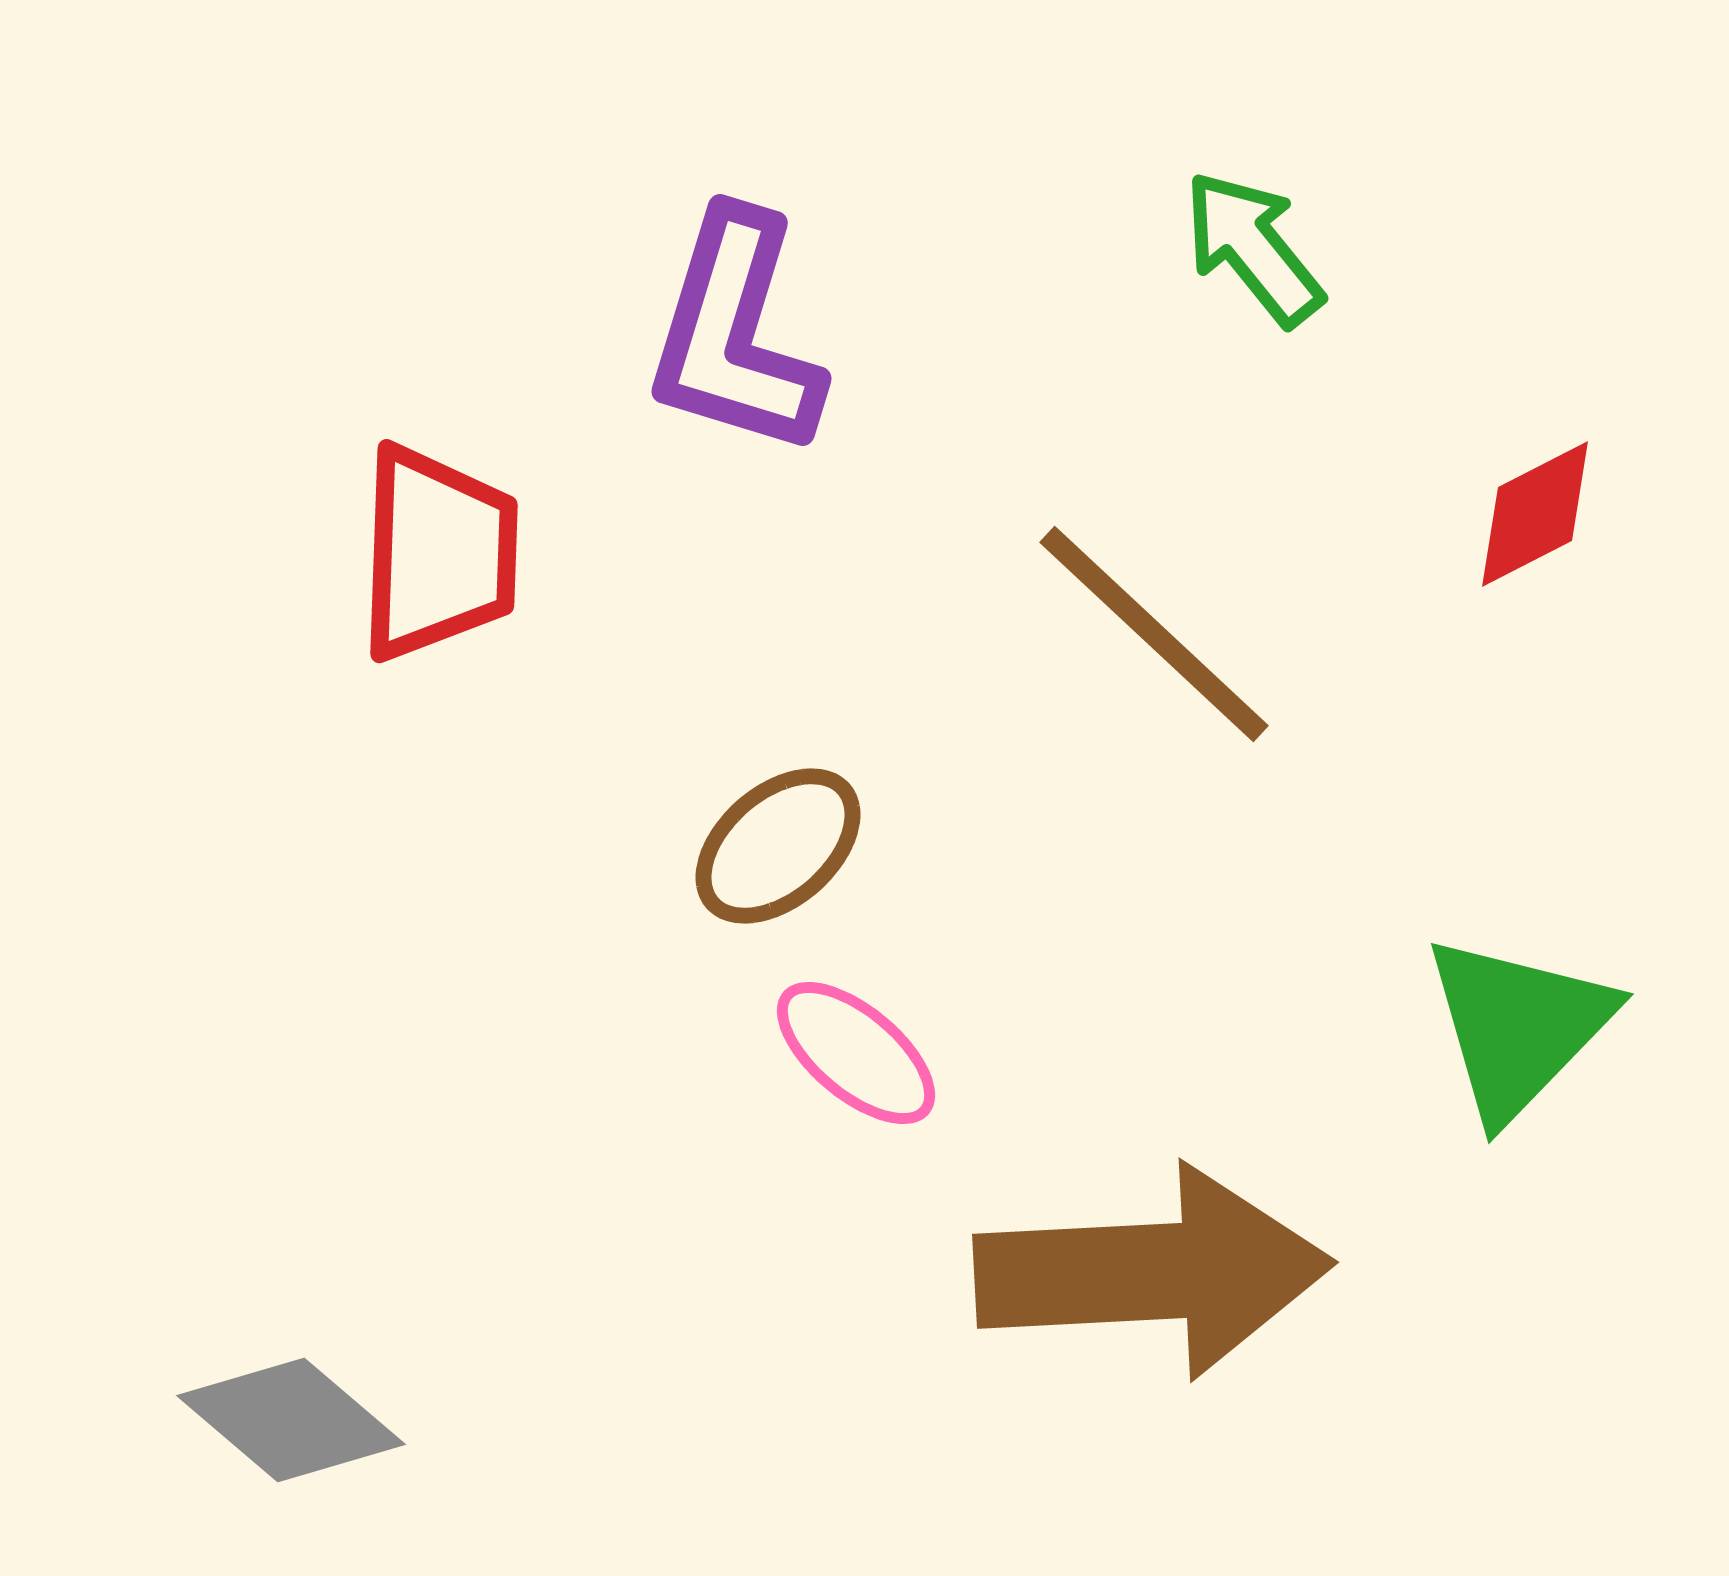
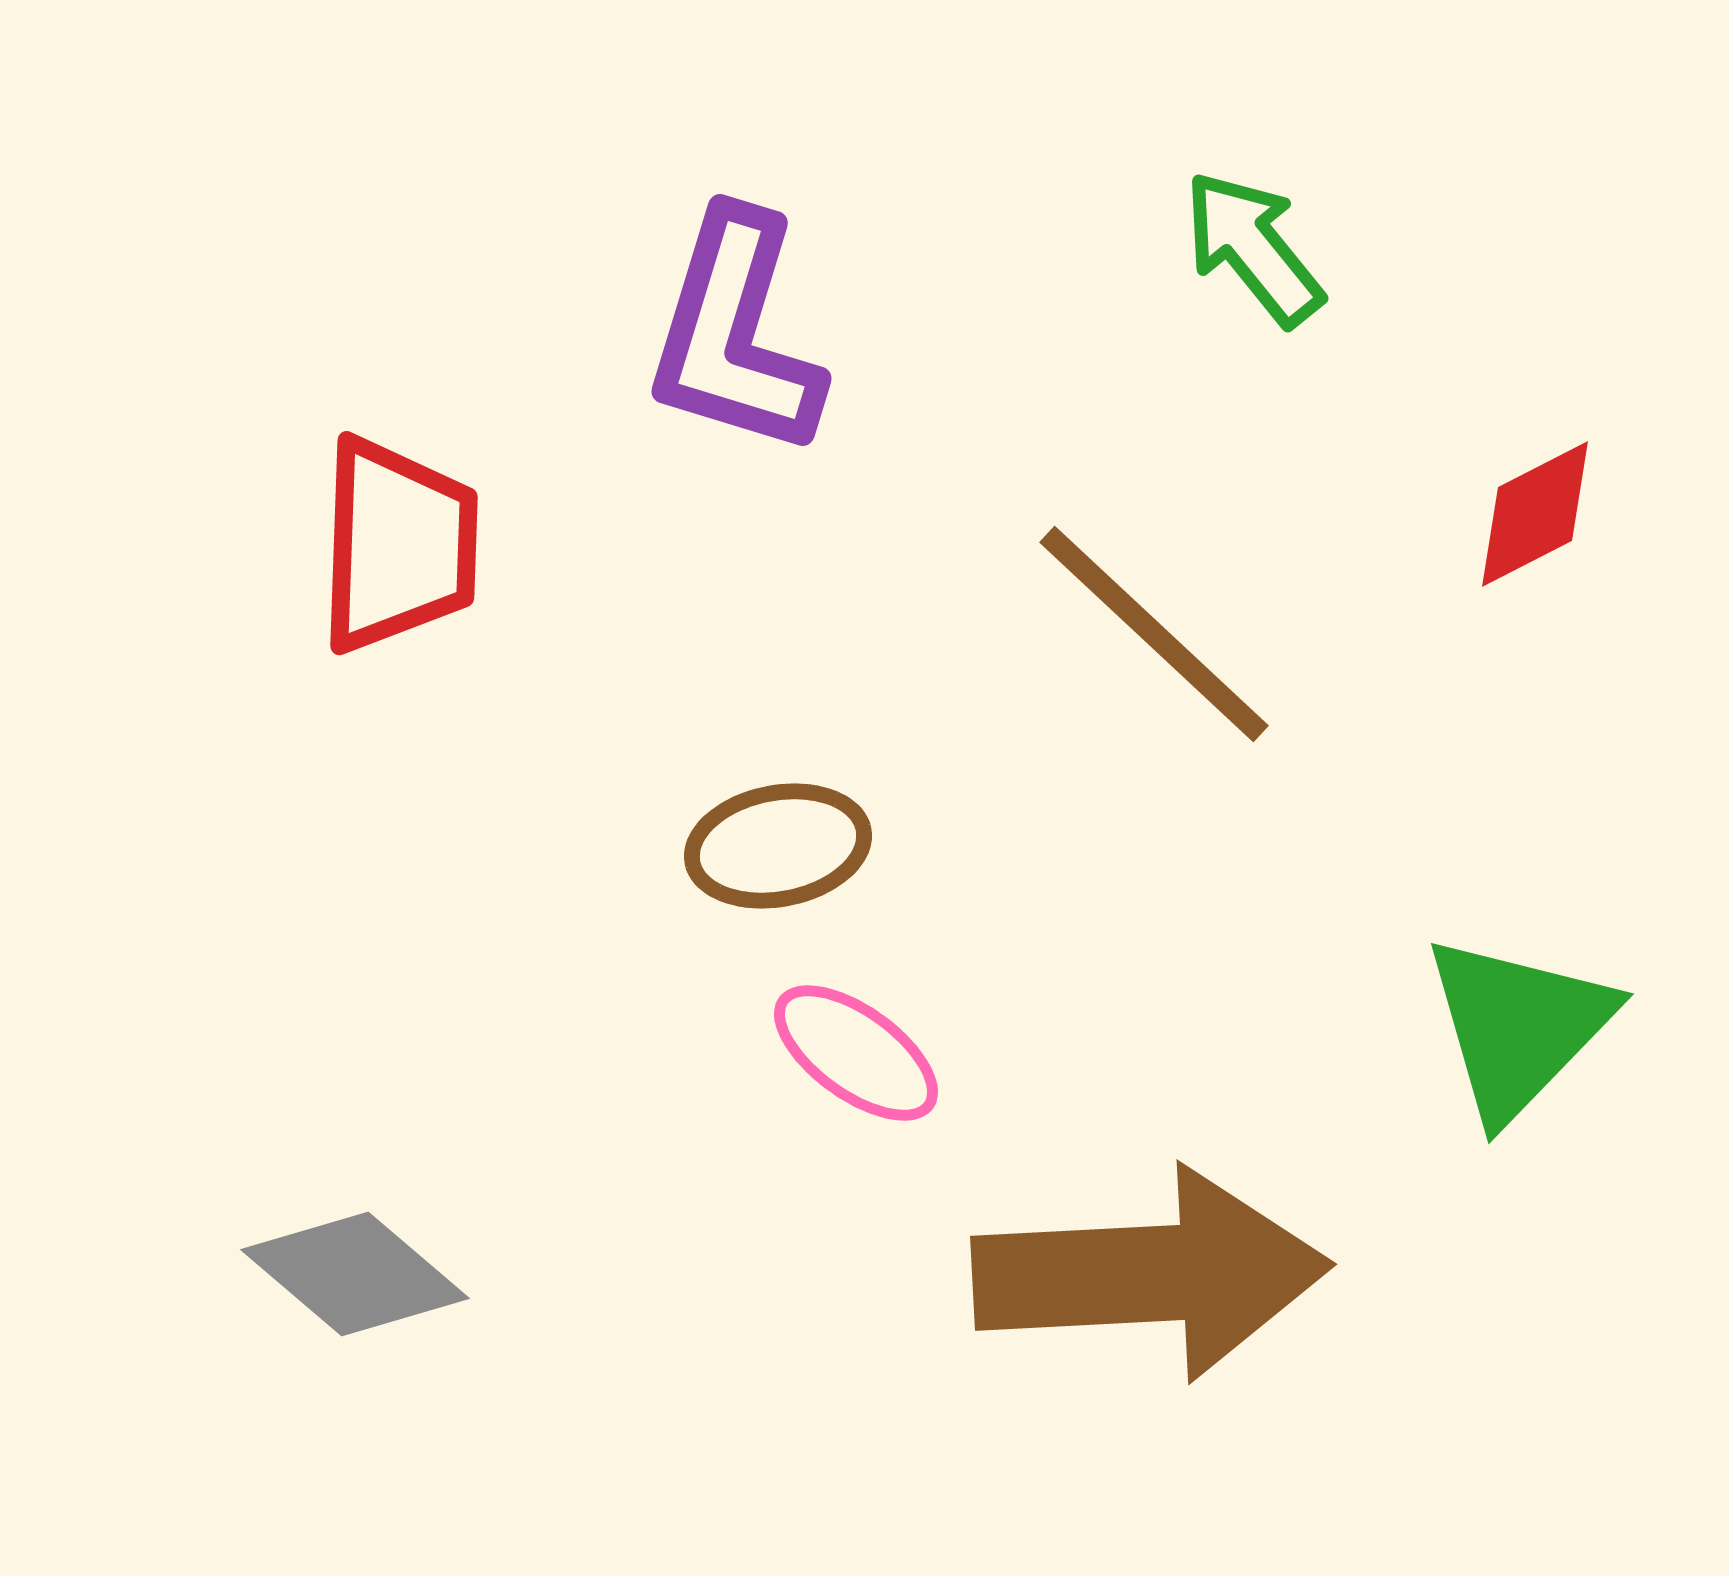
red trapezoid: moved 40 px left, 8 px up
brown ellipse: rotated 30 degrees clockwise
pink ellipse: rotated 4 degrees counterclockwise
brown arrow: moved 2 px left, 2 px down
gray diamond: moved 64 px right, 146 px up
